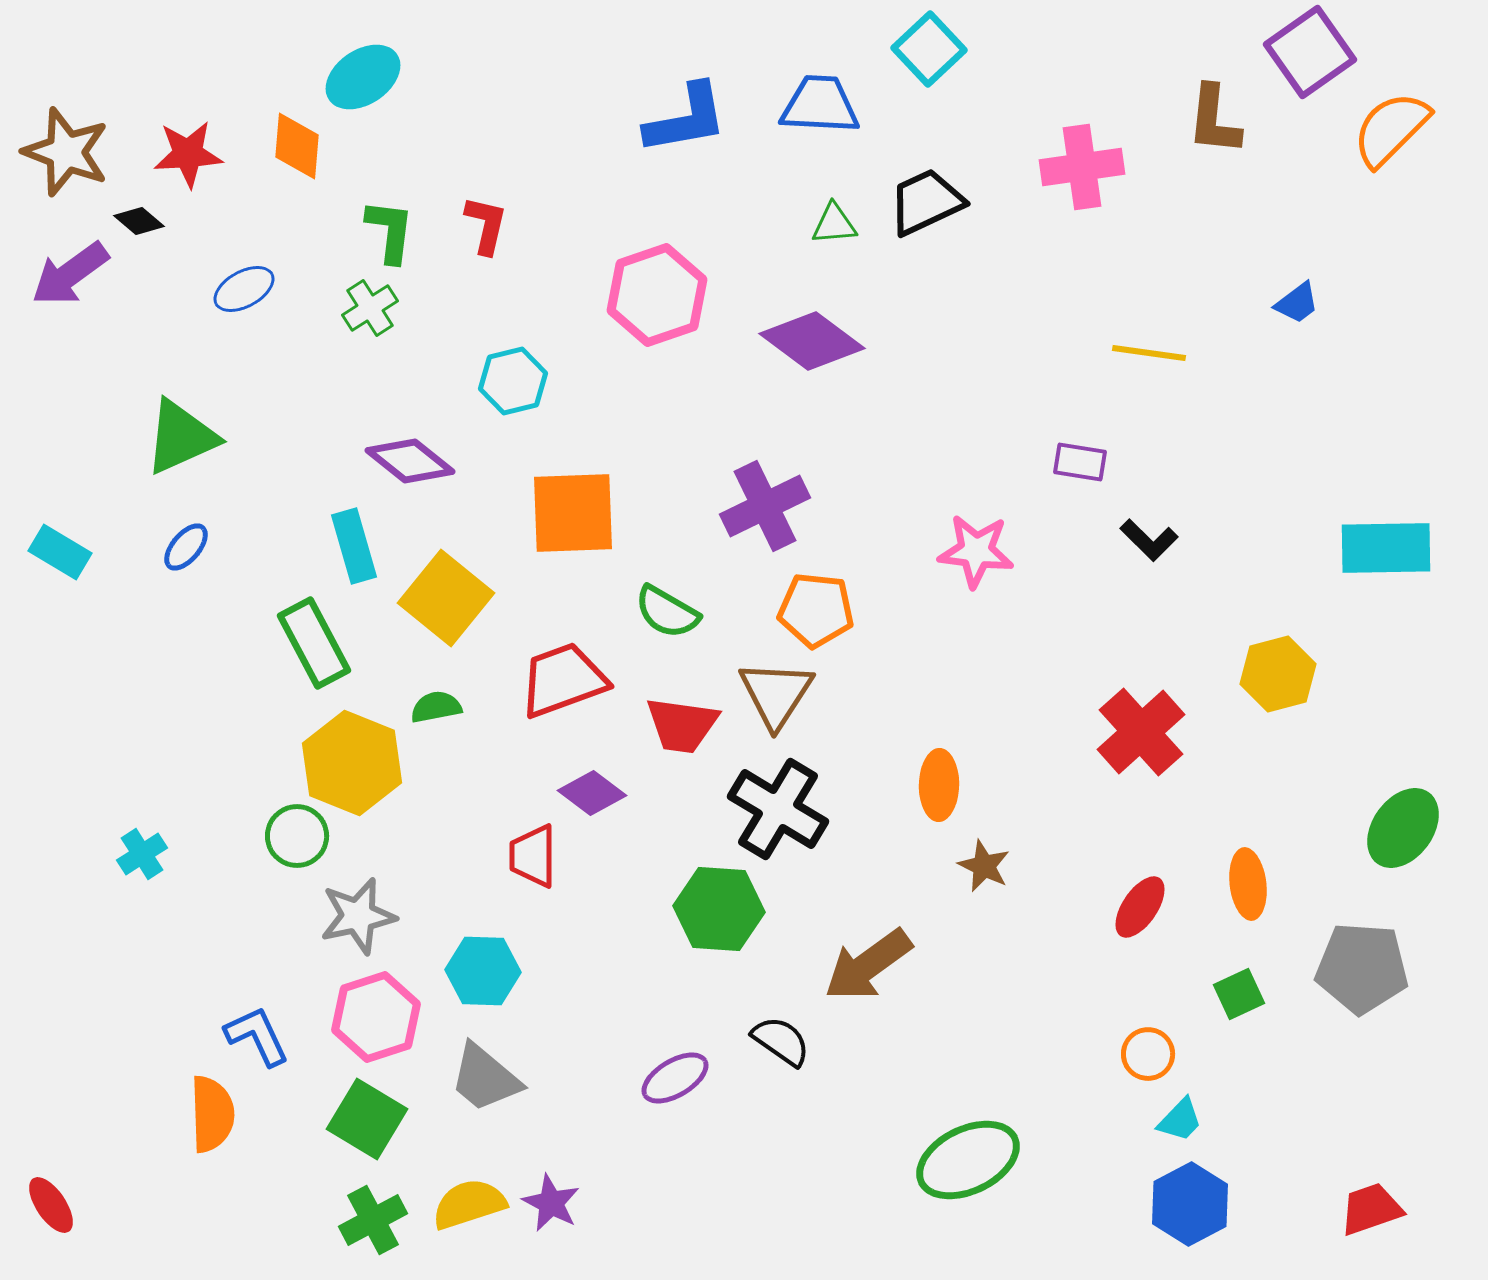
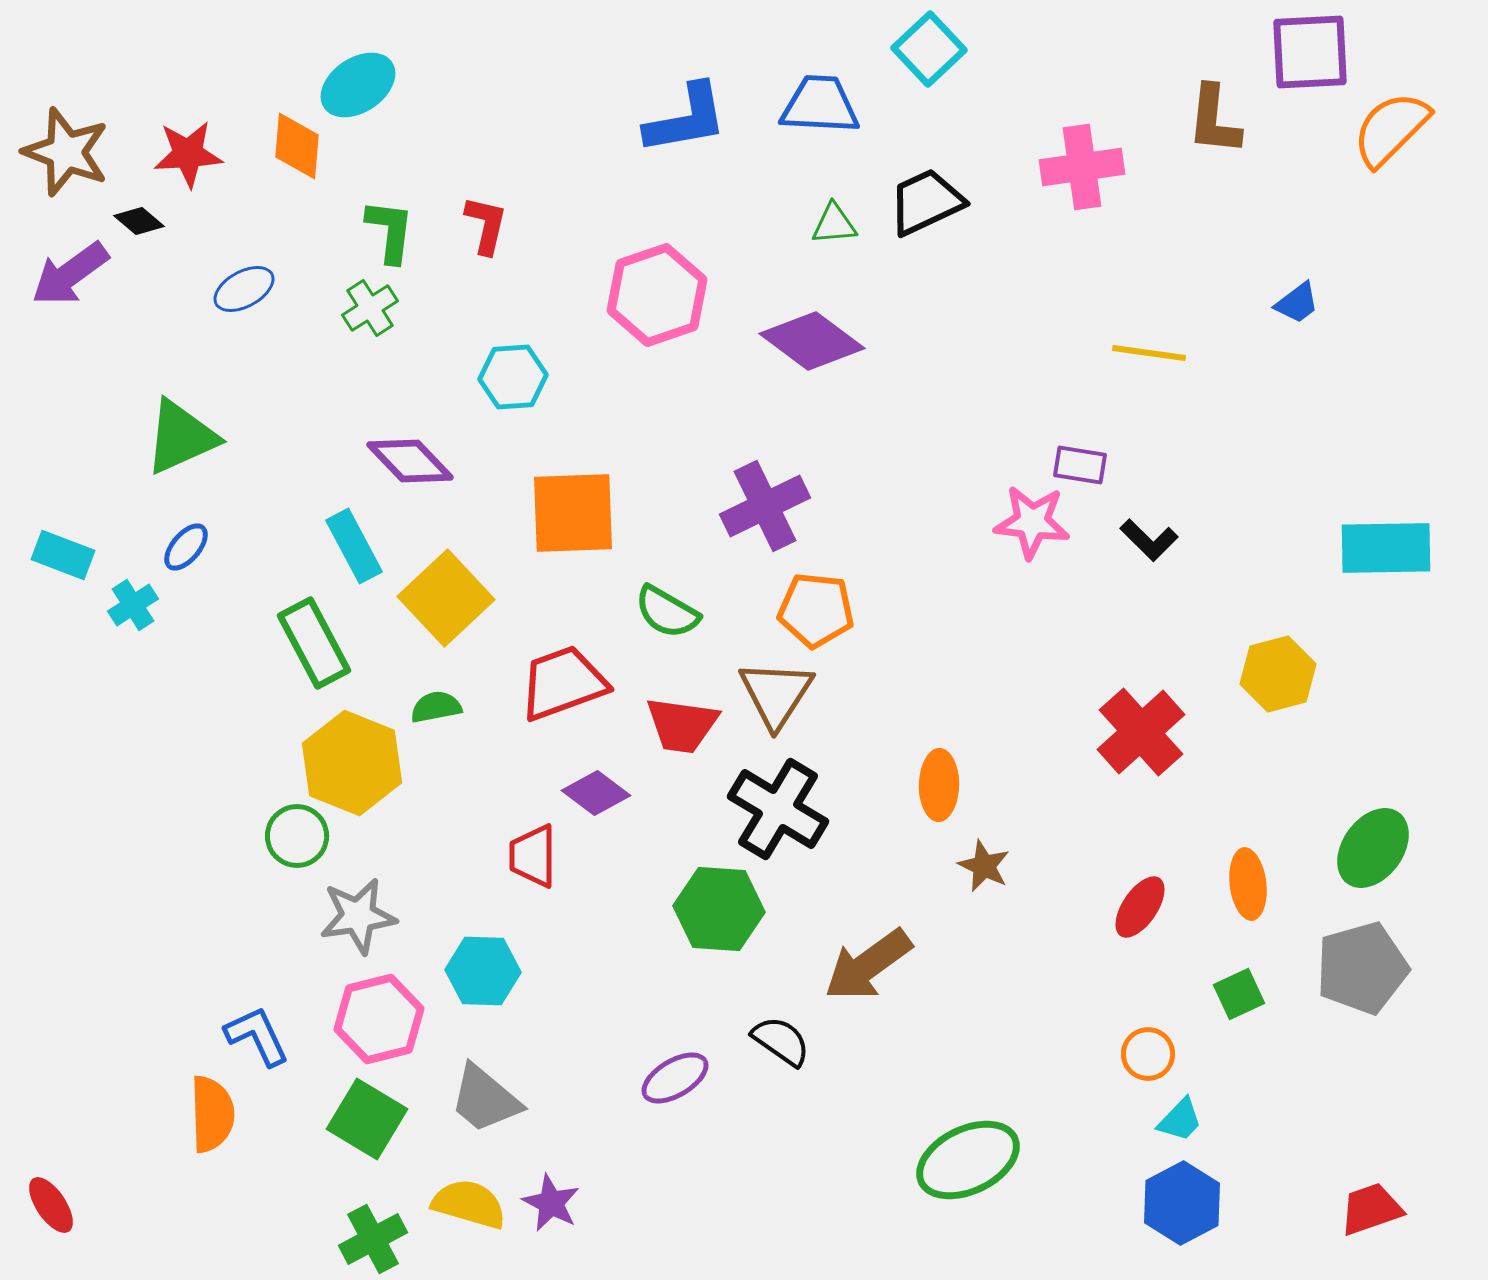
purple square at (1310, 52): rotated 32 degrees clockwise
cyan ellipse at (363, 77): moved 5 px left, 8 px down
cyan hexagon at (513, 381): moved 4 px up; rotated 10 degrees clockwise
purple diamond at (410, 461): rotated 8 degrees clockwise
purple rectangle at (1080, 462): moved 3 px down
cyan rectangle at (354, 546): rotated 12 degrees counterclockwise
pink star at (976, 551): moved 56 px right, 29 px up
cyan rectangle at (60, 552): moved 3 px right, 3 px down; rotated 10 degrees counterclockwise
yellow square at (446, 598): rotated 8 degrees clockwise
red trapezoid at (563, 680): moved 3 px down
purple diamond at (592, 793): moved 4 px right
green ellipse at (1403, 828): moved 30 px left, 20 px down
cyan cross at (142, 854): moved 9 px left, 249 px up
gray star at (358, 916): rotated 4 degrees clockwise
gray pentagon at (1362, 968): rotated 20 degrees counterclockwise
pink hexagon at (376, 1017): moved 3 px right, 2 px down; rotated 4 degrees clockwise
gray trapezoid at (485, 1078): moved 21 px down
yellow semicircle at (469, 1204): rotated 34 degrees clockwise
blue hexagon at (1190, 1204): moved 8 px left, 1 px up
green cross at (373, 1220): moved 19 px down
